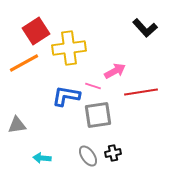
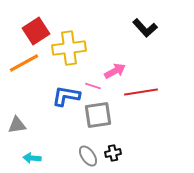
cyan arrow: moved 10 px left
